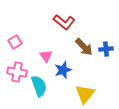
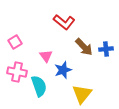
yellow triangle: moved 3 px left
